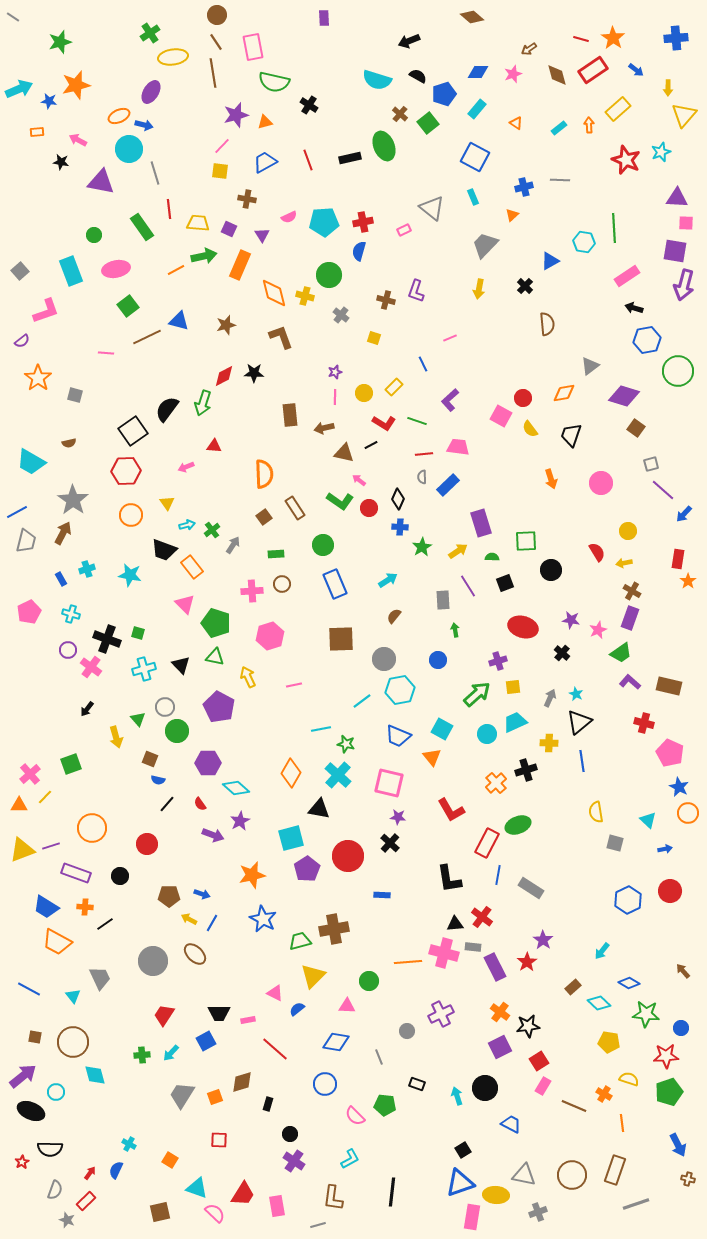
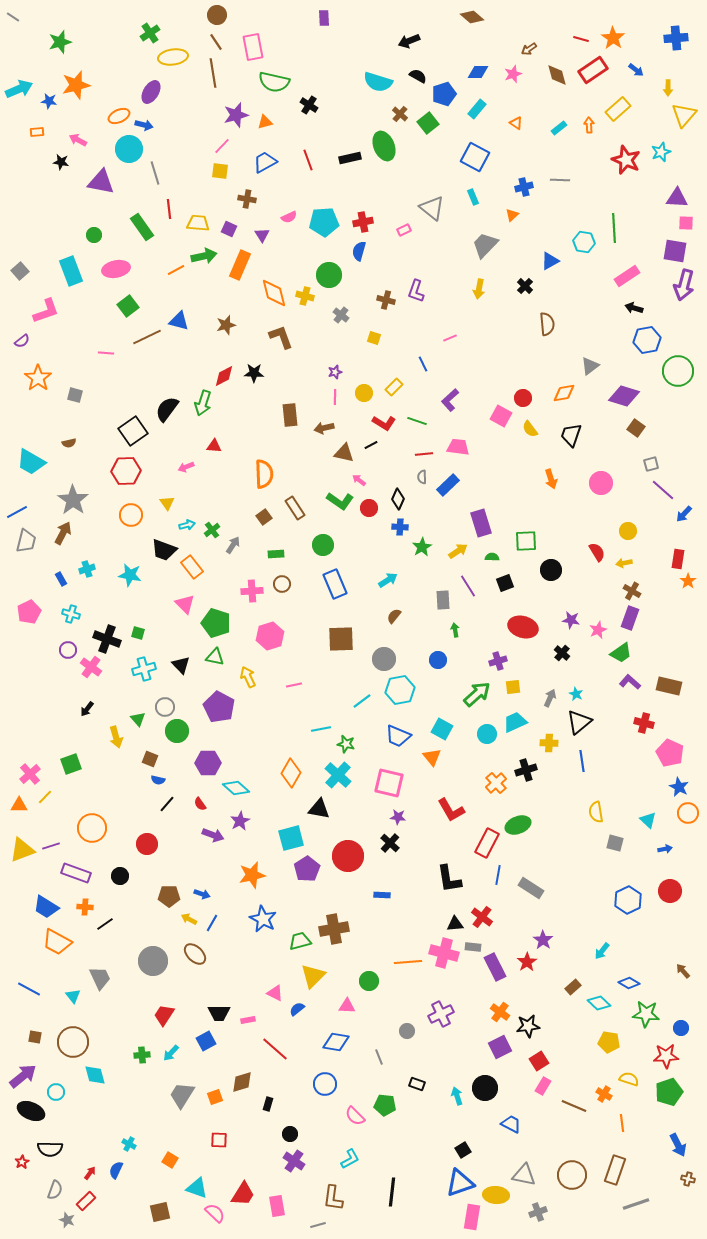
cyan semicircle at (377, 80): moved 1 px right, 2 px down
